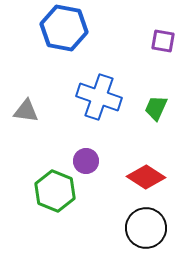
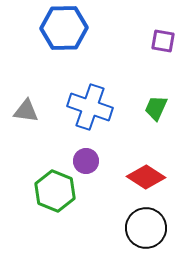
blue hexagon: rotated 12 degrees counterclockwise
blue cross: moved 9 px left, 10 px down
